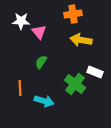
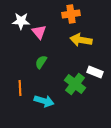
orange cross: moved 2 px left
